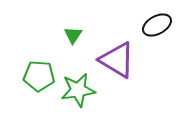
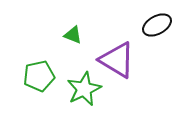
green triangle: rotated 42 degrees counterclockwise
green pentagon: rotated 16 degrees counterclockwise
green star: moved 6 px right, 1 px up; rotated 16 degrees counterclockwise
